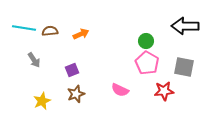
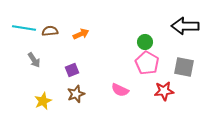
green circle: moved 1 px left, 1 px down
yellow star: moved 1 px right
